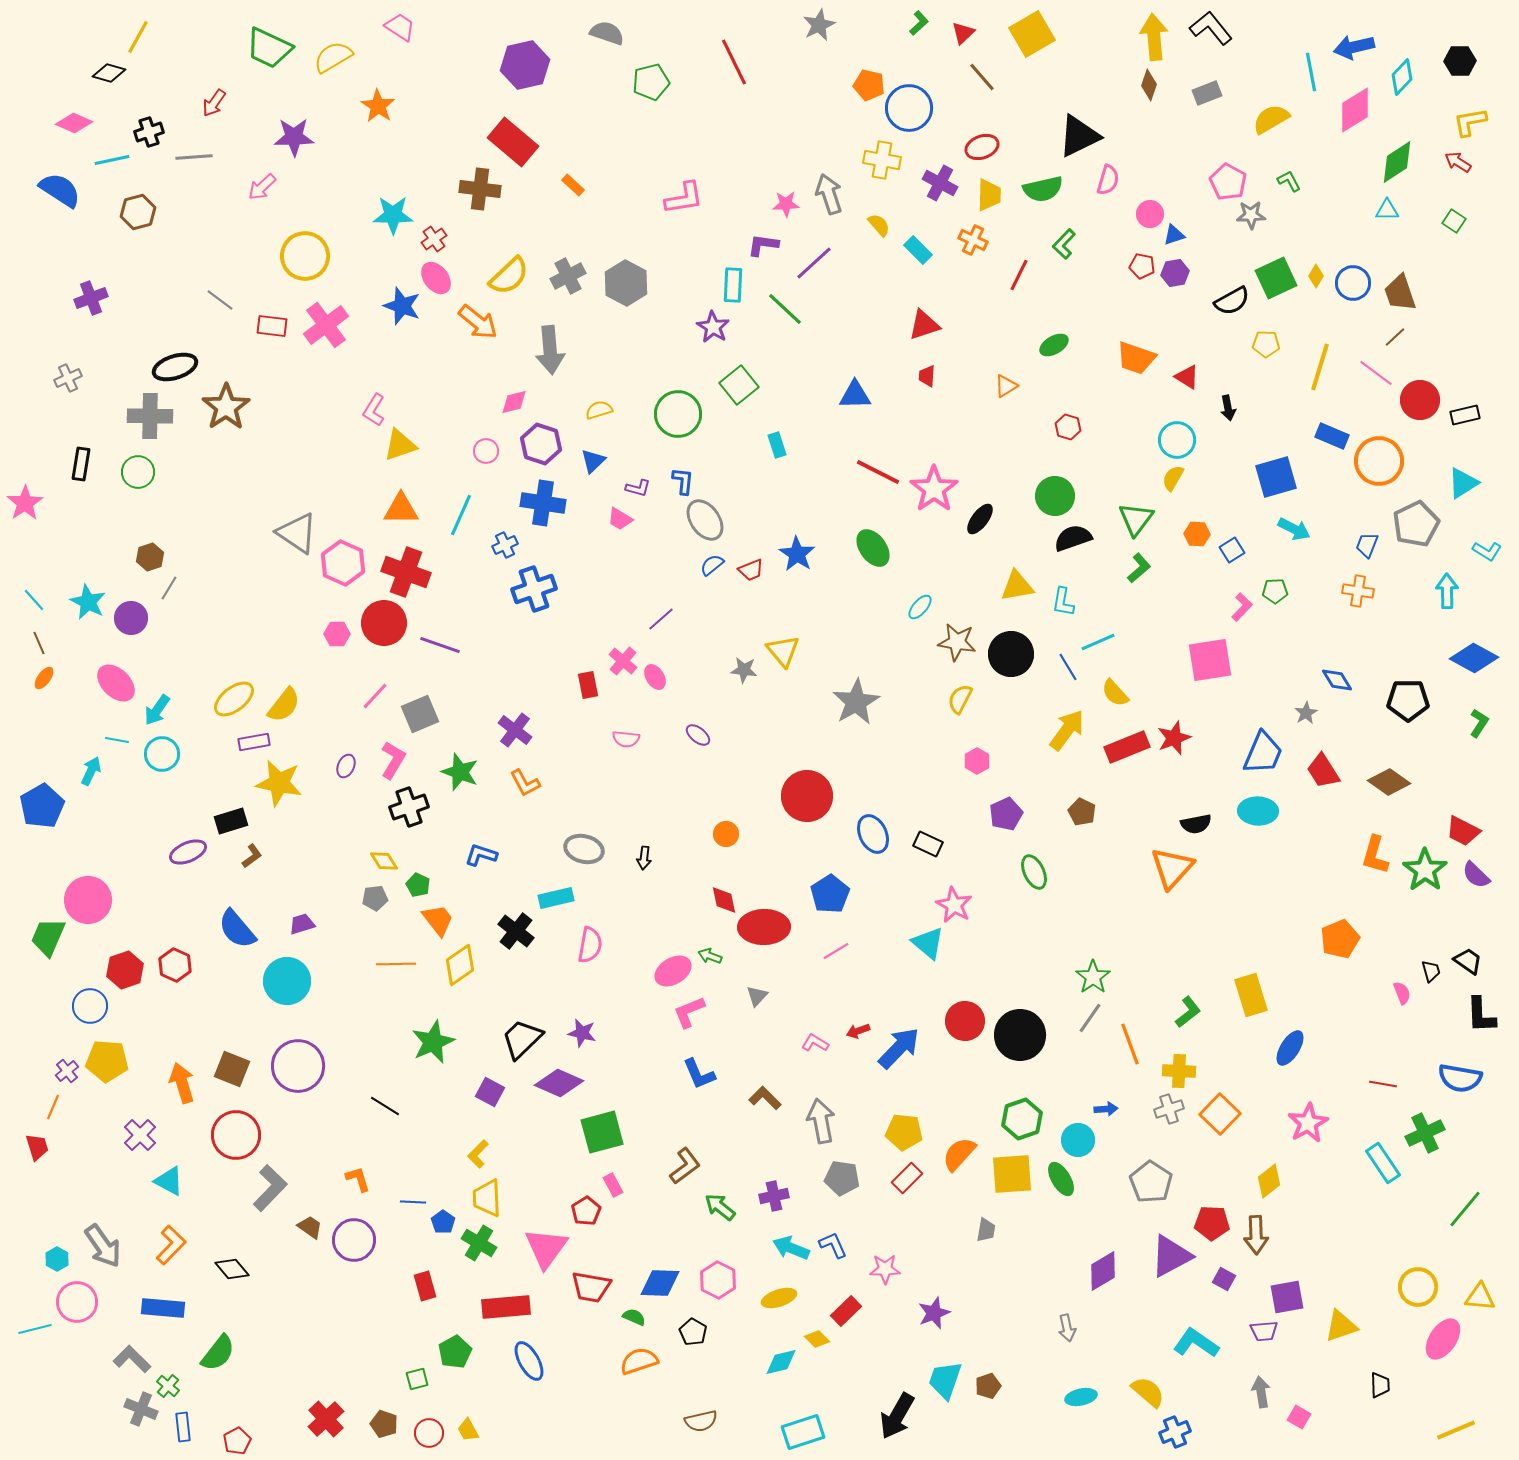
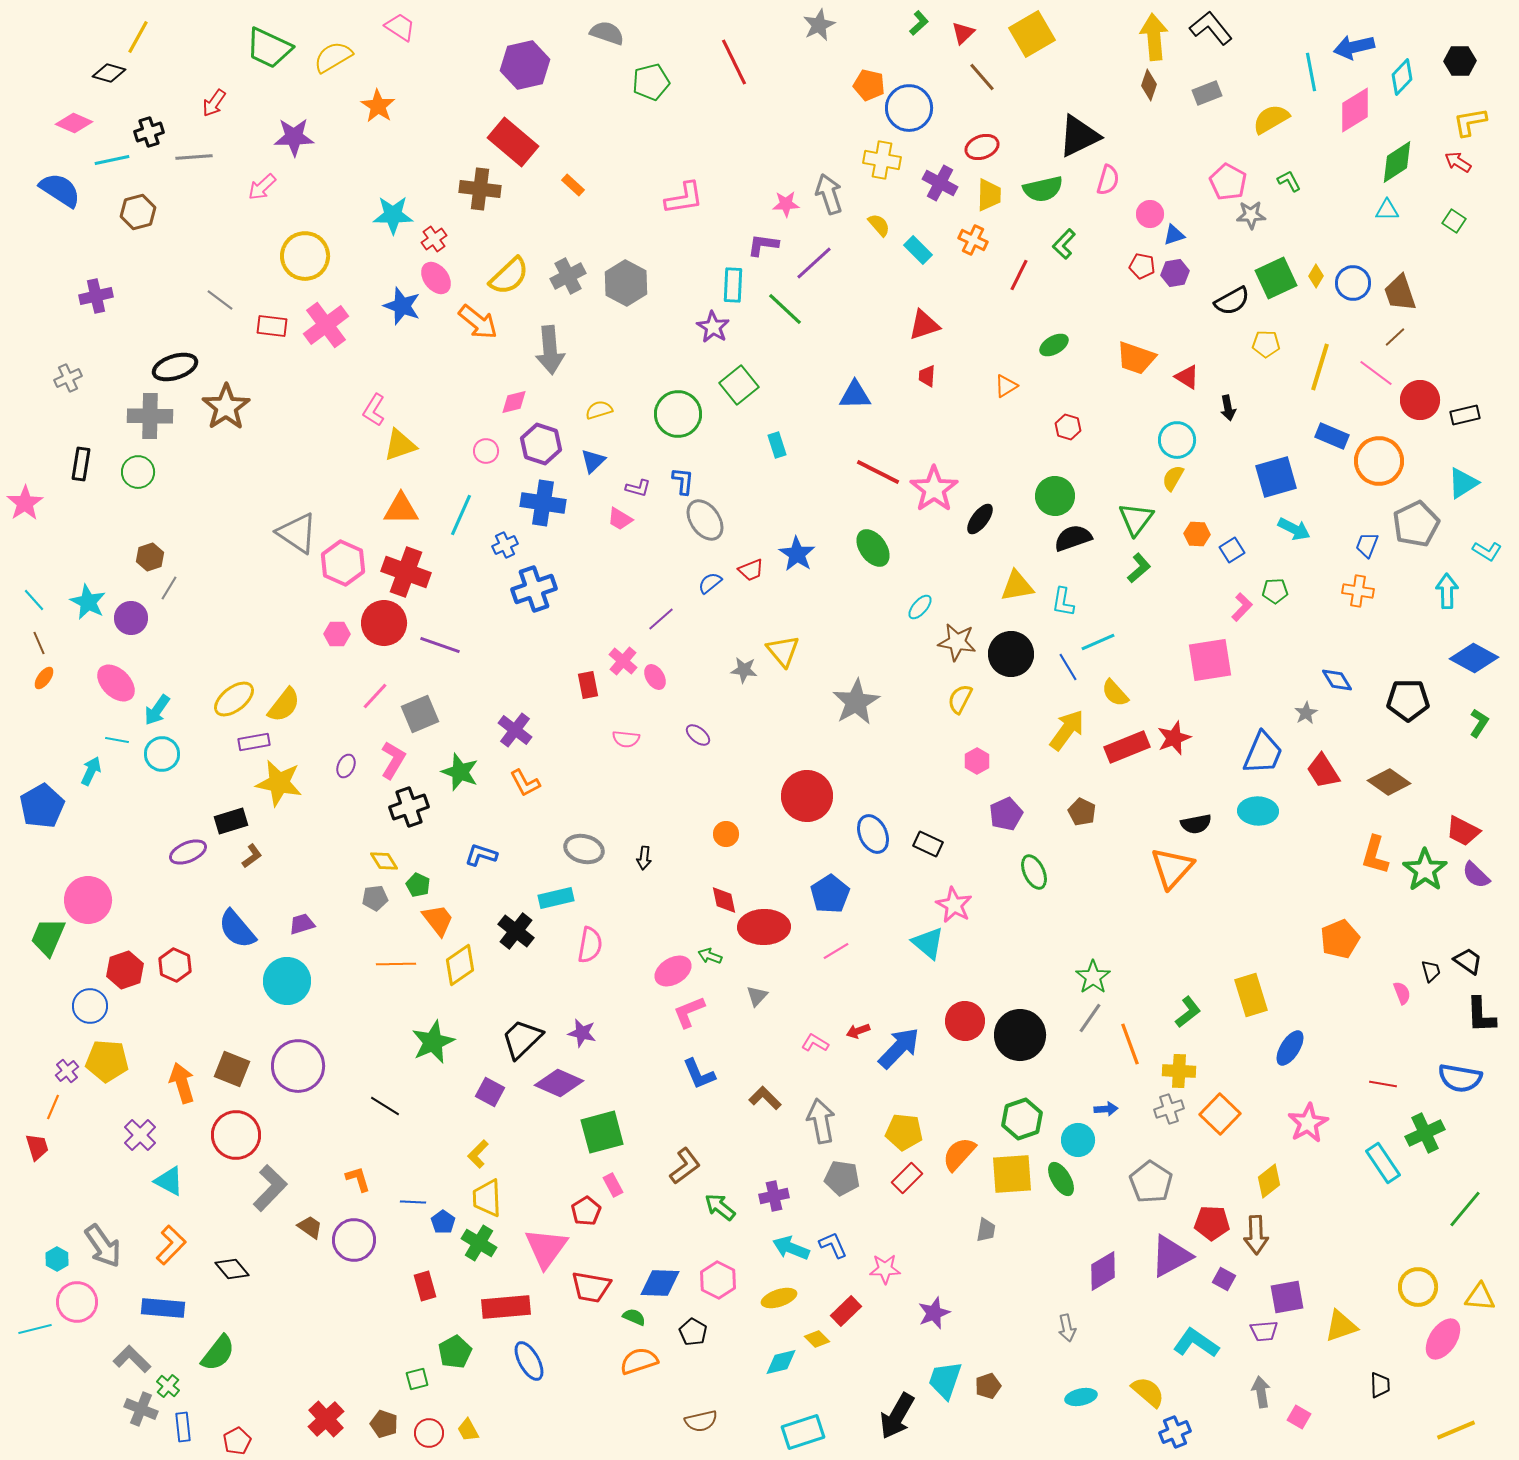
purple cross at (91, 298): moved 5 px right, 2 px up; rotated 8 degrees clockwise
blue semicircle at (712, 565): moved 2 px left, 18 px down
